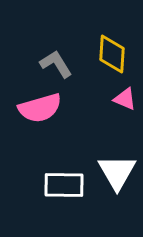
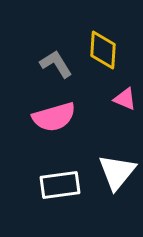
yellow diamond: moved 9 px left, 4 px up
pink semicircle: moved 14 px right, 9 px down
white triangle: rotated 9 degrees clockwise
white rectangle: moved 4 px left; rotated 9 degrees counterclockwise
